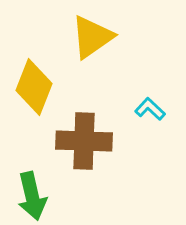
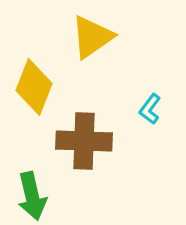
cyan L-shape: rotated 96 degrees counterclockwise
